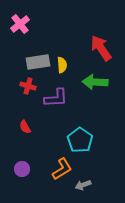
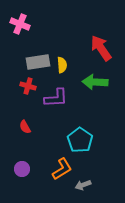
pink cross: rotated 30 degrees counterclockwise
